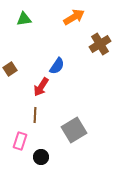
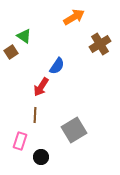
green triangle: moved 17 px down; rotated 42 degrees clockwise
brown square: moved 1 px right, 17 px up
